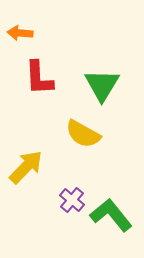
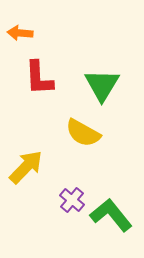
yellow semicircle: moved 1 px up
